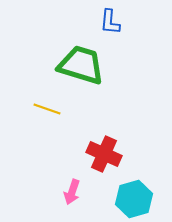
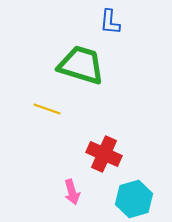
pink arrow: rotated 35 degrees counterclockwise
